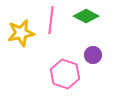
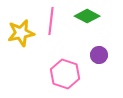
green diamond: moved 1 px right
pink line: moved 1 px down
purple circle: moved 6 px right
